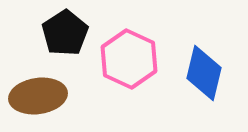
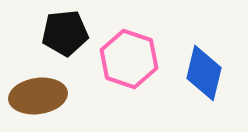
black pentagon: rotated 27 degrees clockwise
pink hexagon: rotated 6 degrees counterclockwise
